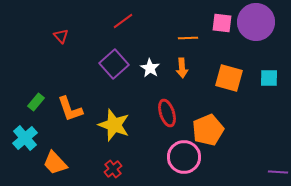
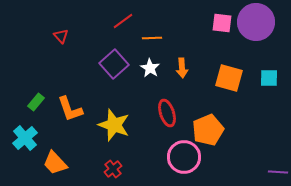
orange line: moved 36 px left
